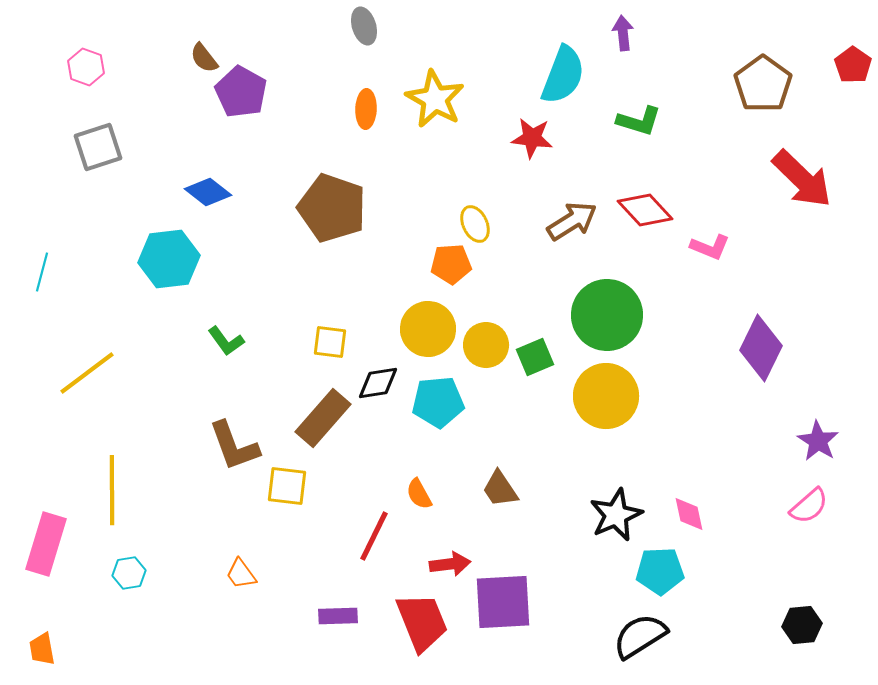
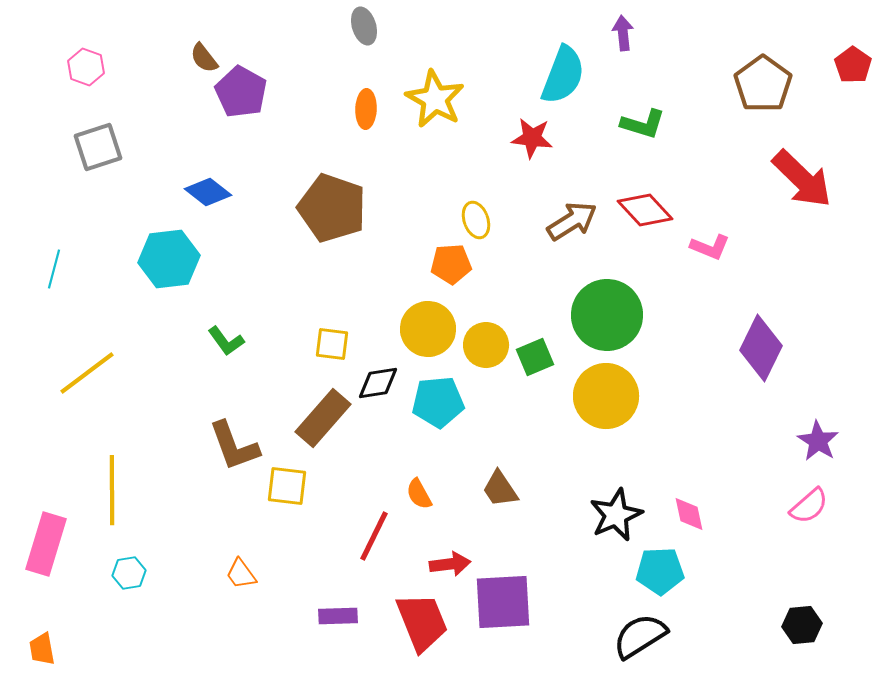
green L-shape at (639, 121): moved 4 px right, 3 px down
yellow ellipse at (475, 224): moved 1 px right, 4 px up; rotated 6 degrees clockwise
cyan line at (42, 272): moved 12 px right, 3 px up
yellow square at (330, 342): moved 2 px right, 2 px down
